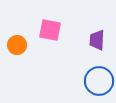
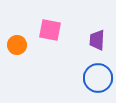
blue circle: moved 1 px left, 3 px up
